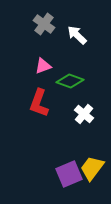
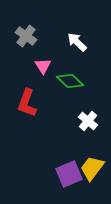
gray cross: moved 18 px left, 12 px down
white arrow: moved 7 px down
pink triangle: rotated 42 degrees counterclockwise
green diamond: rotated 24 degrees clockwise
red L-shape: moved 12 px left
white cross: moved 4 px right, 7 px down
